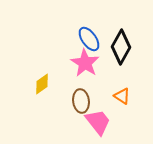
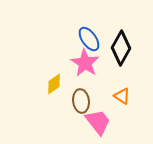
black diamond: moved 1 px down
yellow diamond: moved 12 px right
